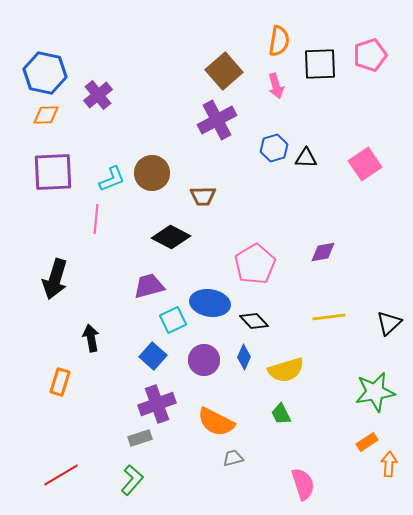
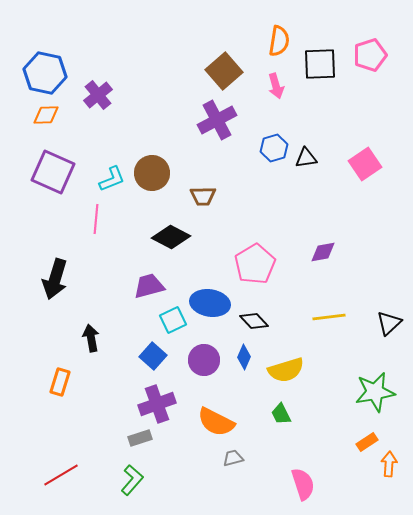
black triangle at (306, 158): rotated 10 degrees counterclockwise
purple square at (53, 172): rotated 27 degrees clockwise
